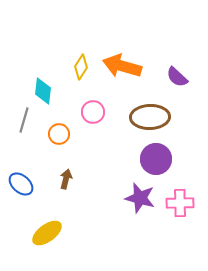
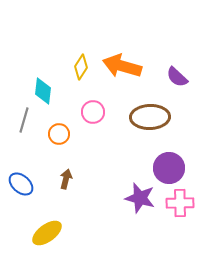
purple circle: moved 13 px right, 9 px down
